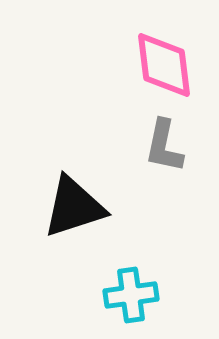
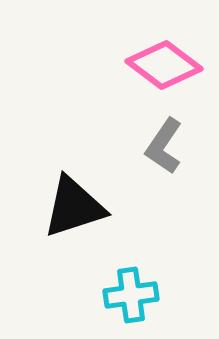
pink diamond: rotated 46 degrees counterclockwise
gray L-shape: rotated 22 degrees clockwise
